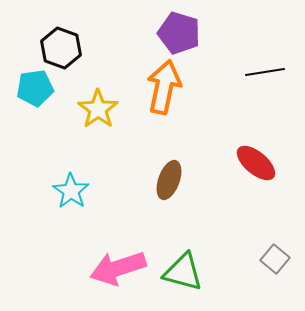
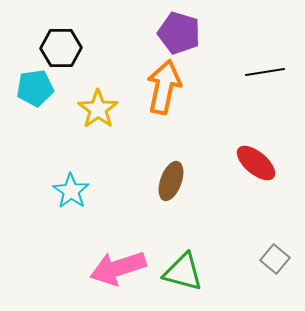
black hexagon: rotated 21 degrees counterclockwise
brown ellipse: moved 2 px right, 1 px down
